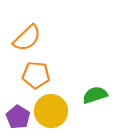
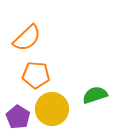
yellow circle: moved 1 px right, 2 px up
